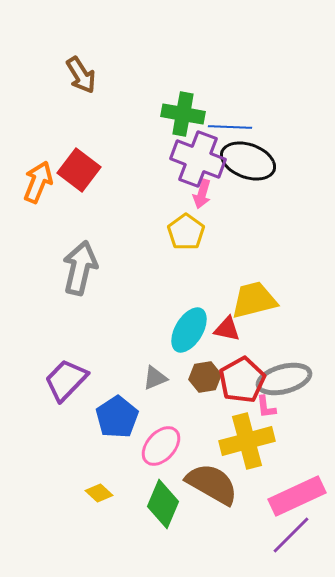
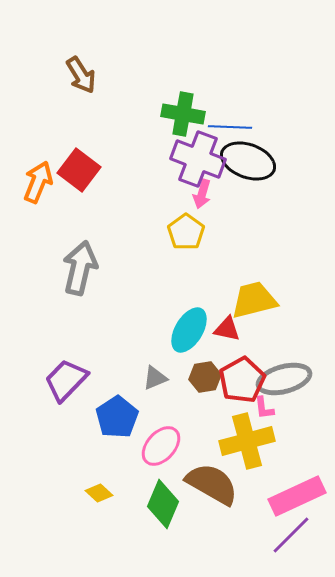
pink L-shape: moved 2 px left, 1 px down
